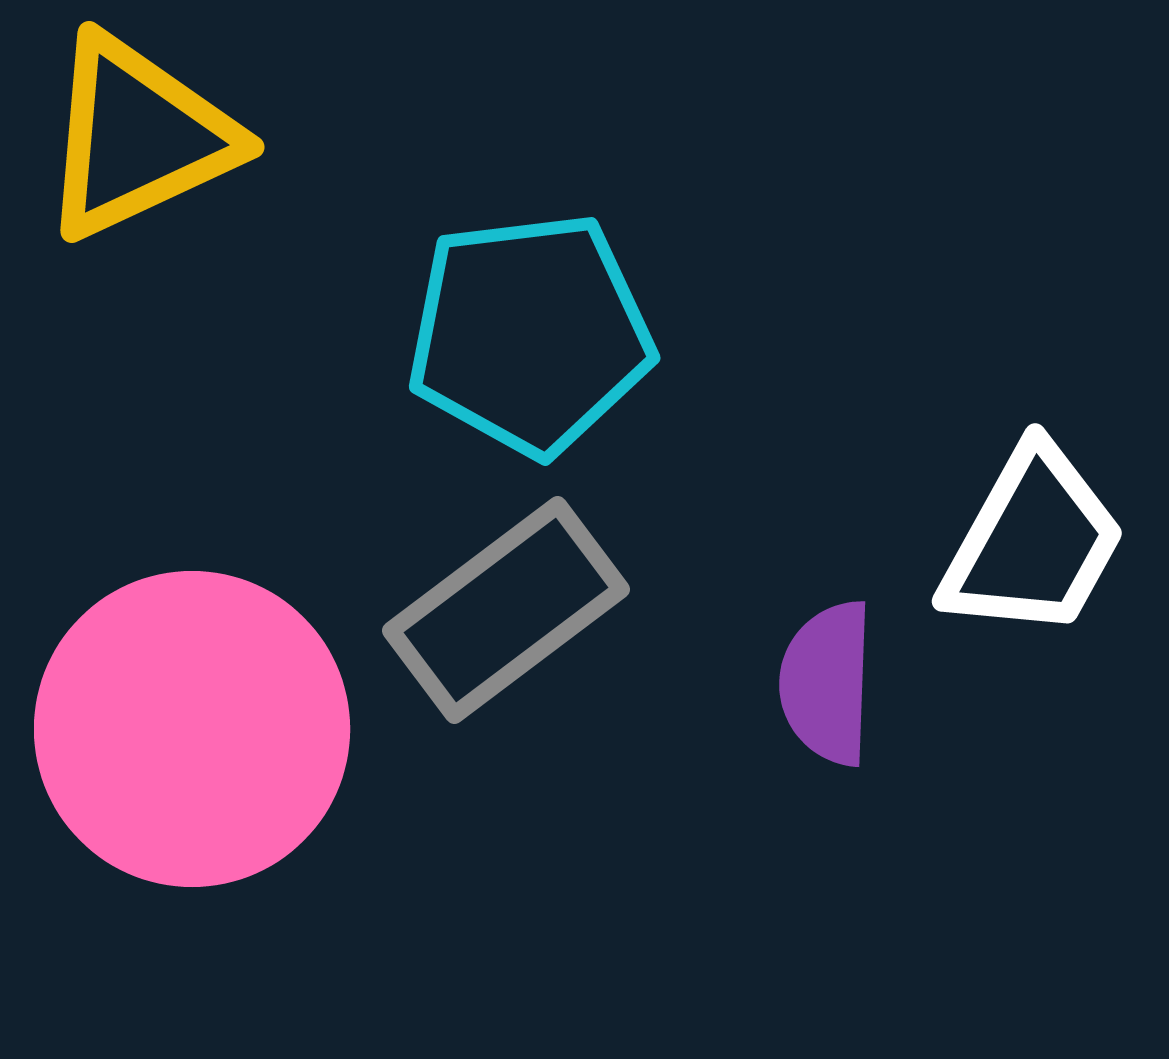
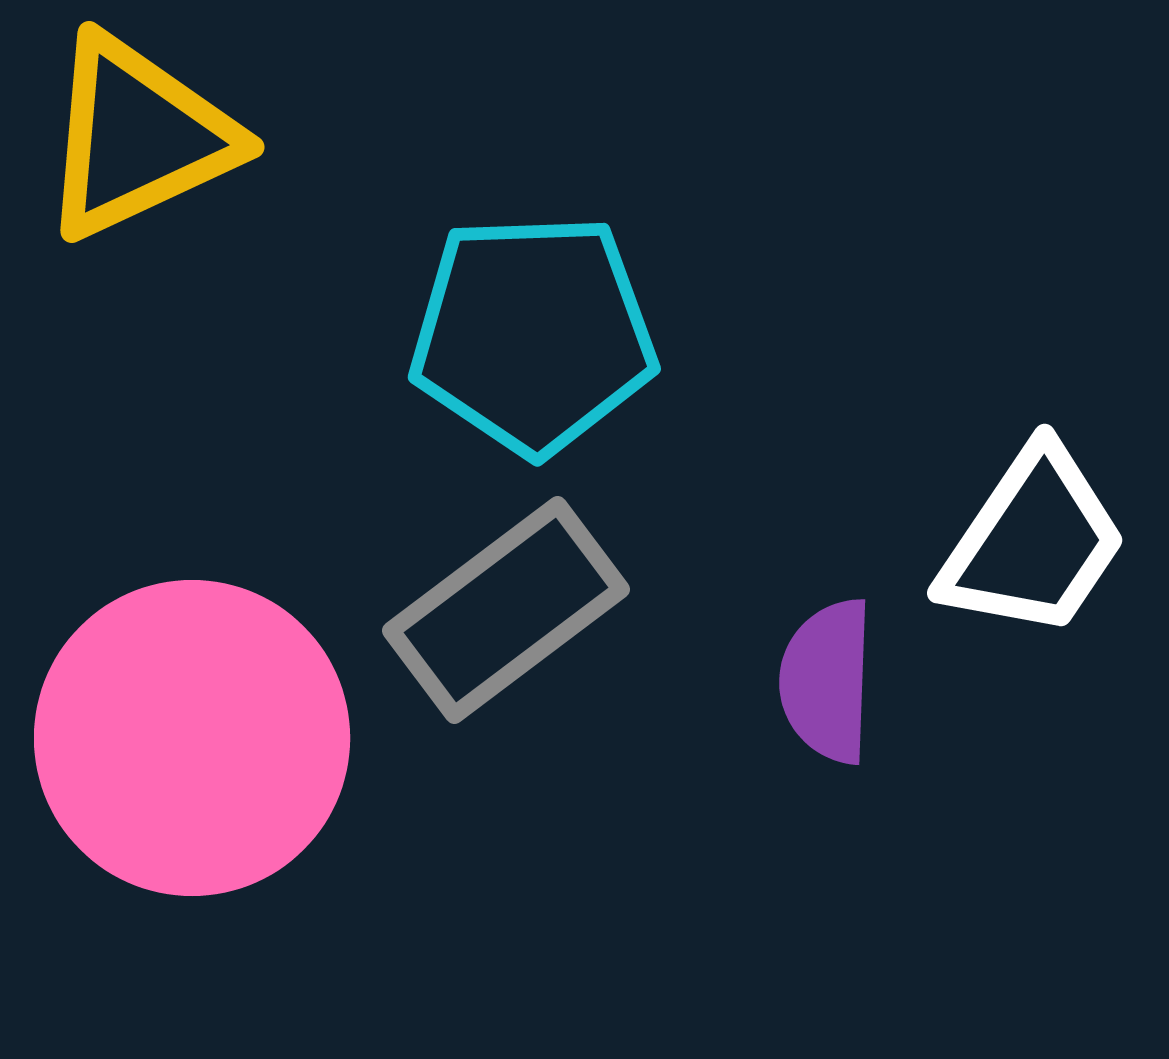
cyan pentagon: moved 3 px right; rotated 5 degrees clockwise
white trapezoid: rotated 5 degrees clockwise
purple semicircle: moved 2 px up
pink circle: moved 9 px down
